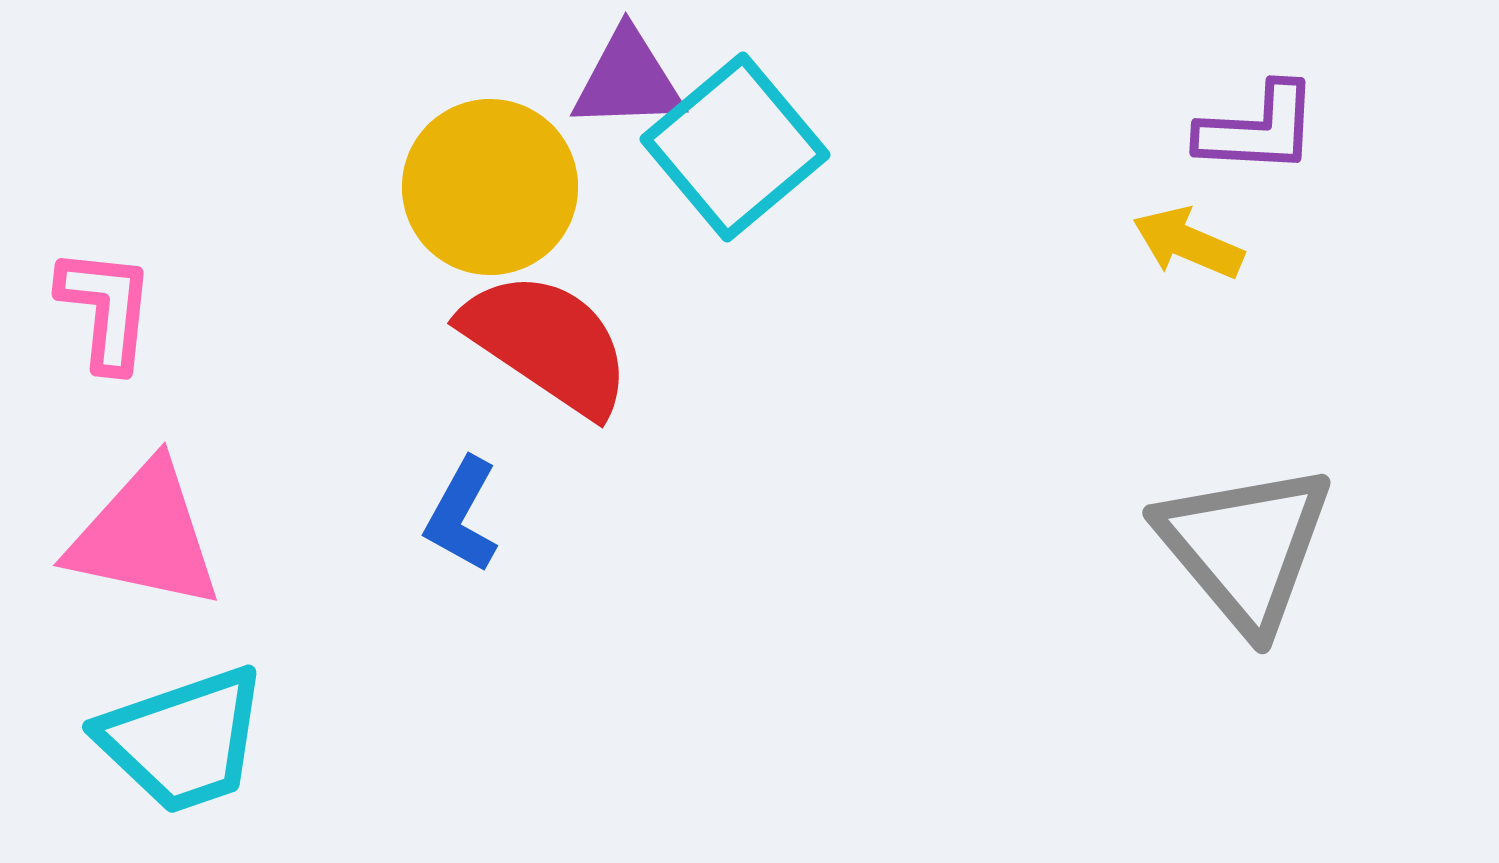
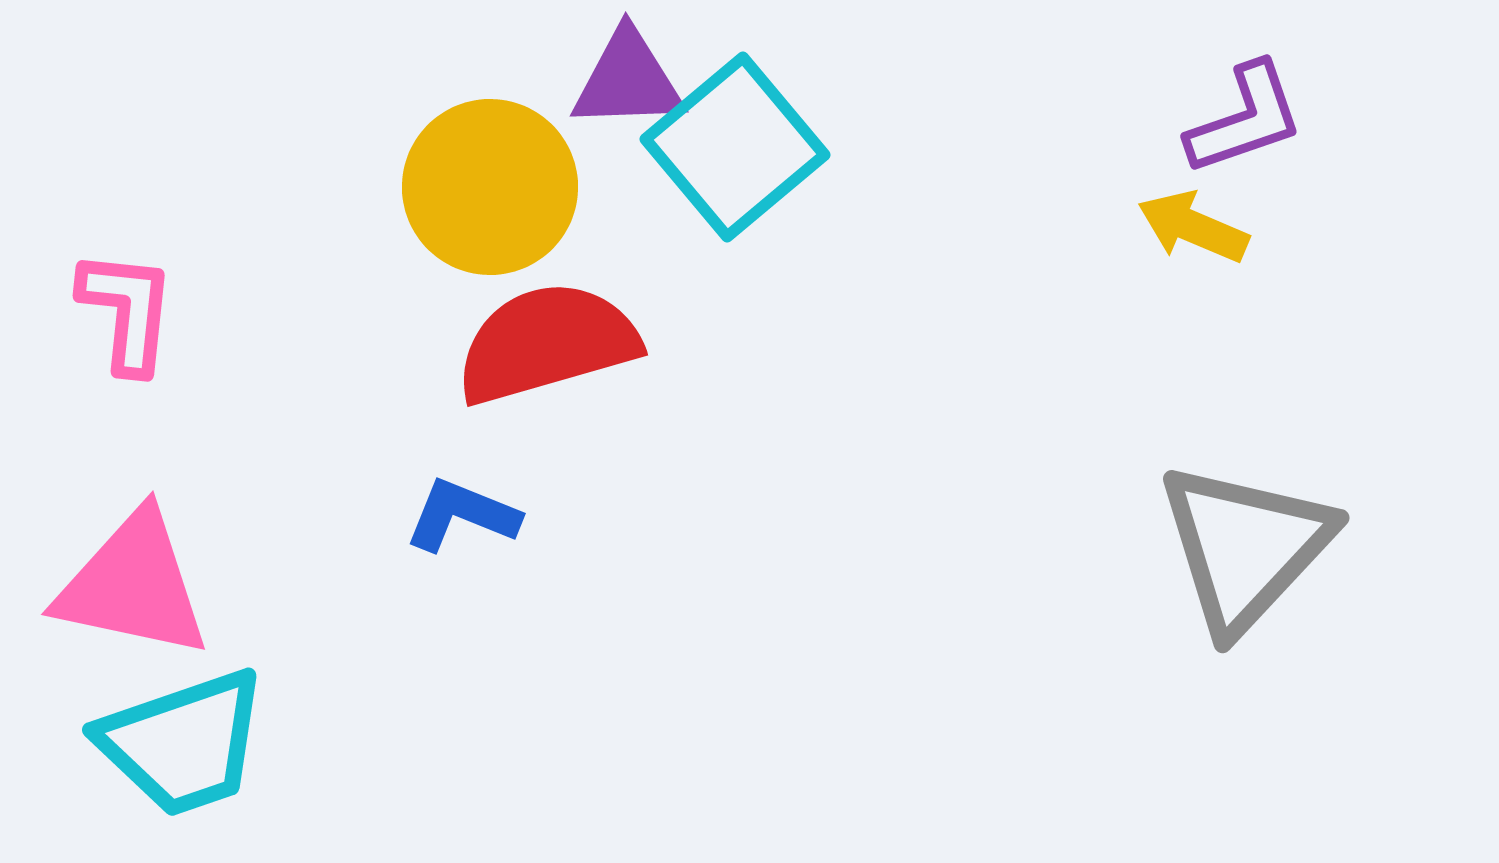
purple L-shape: moved 13 px left, 10 px up; rotated 22 degrees counterclockwise
yellow arrow: moved 5 px right, 16 px up
pink L-shape: moved 21 px right, 2 px down
red semicircle: rotated 50 degrees counterclockwise
blue L-shape: rotated 83 degrees clockwise
pink triangle: moved 12 px left, 49 px down
gray triangle: rotated 23 degrees clockwise
cyan trapezoid: moved 3 px down
